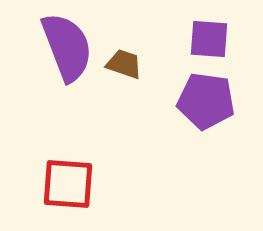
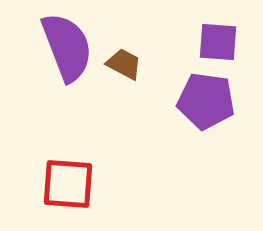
purple square: moved 9 px right, 3 px down
brown trapezoid: rotated 9 degrees clockwise
